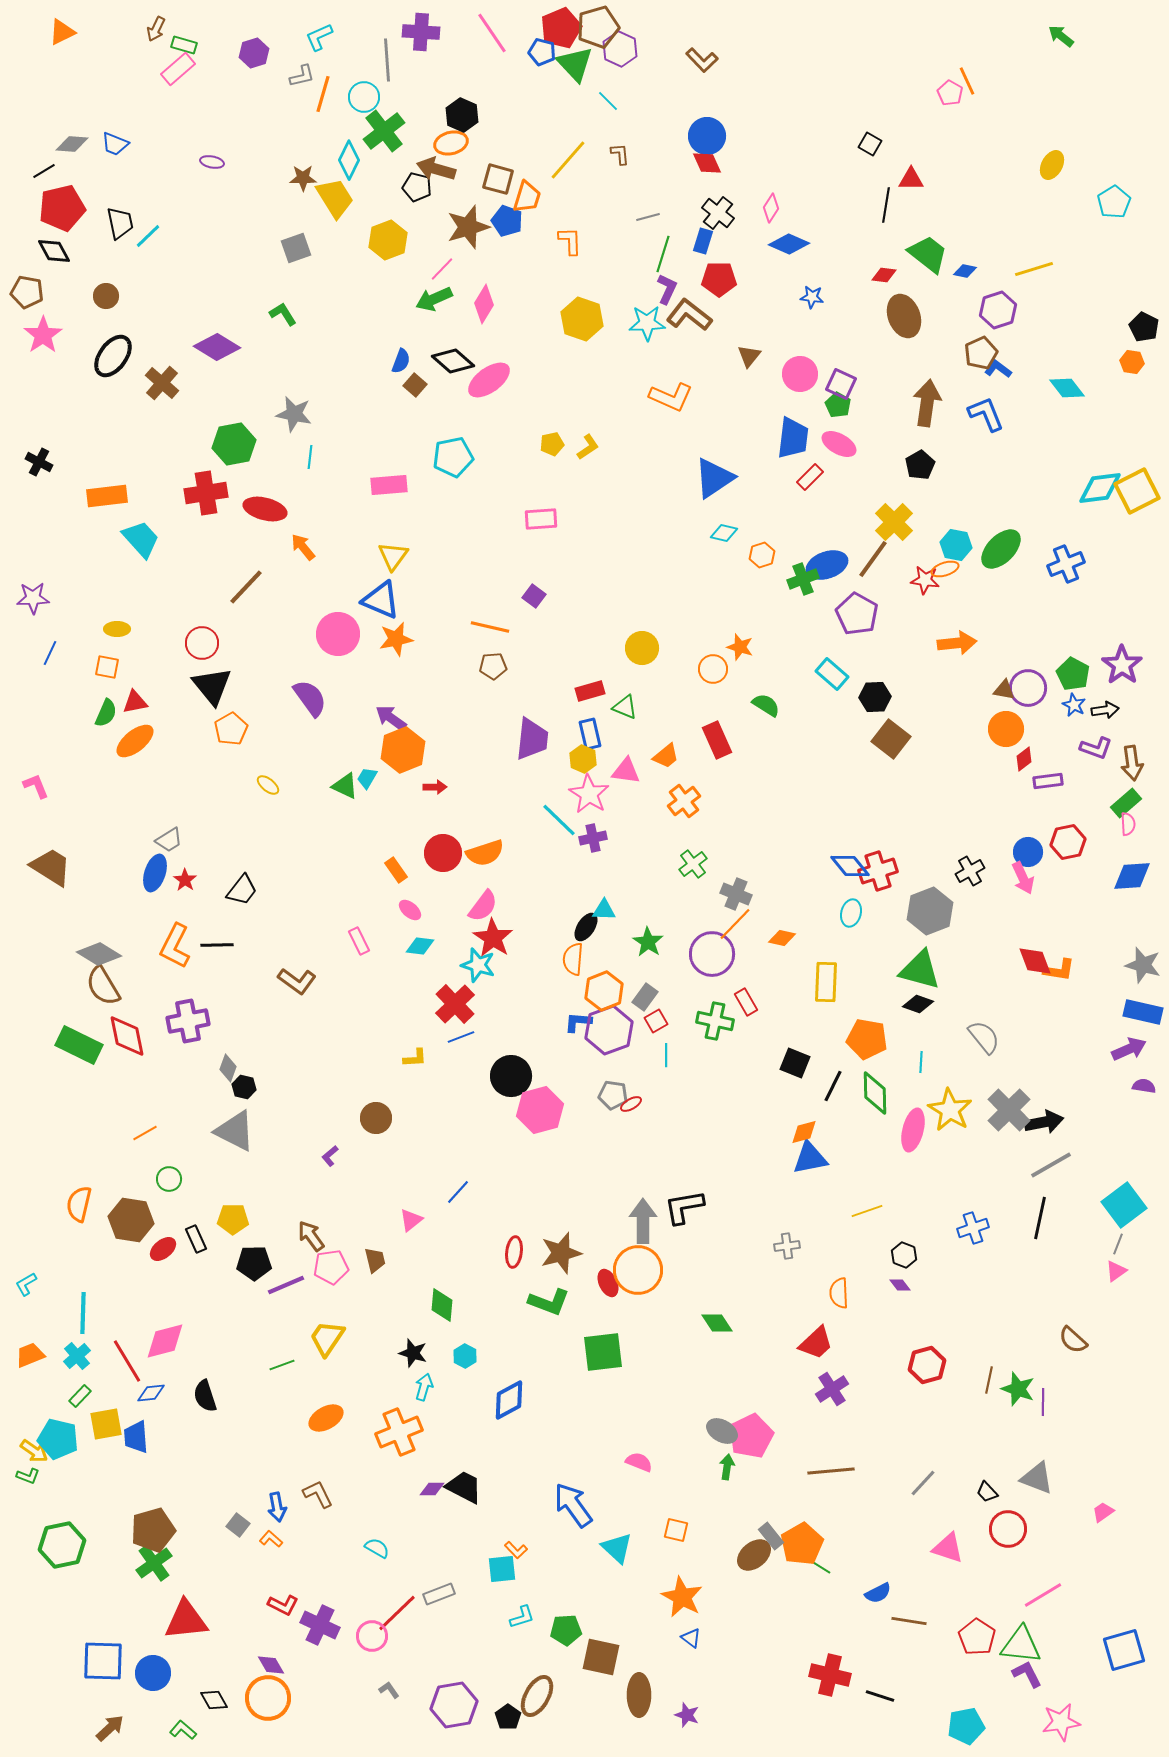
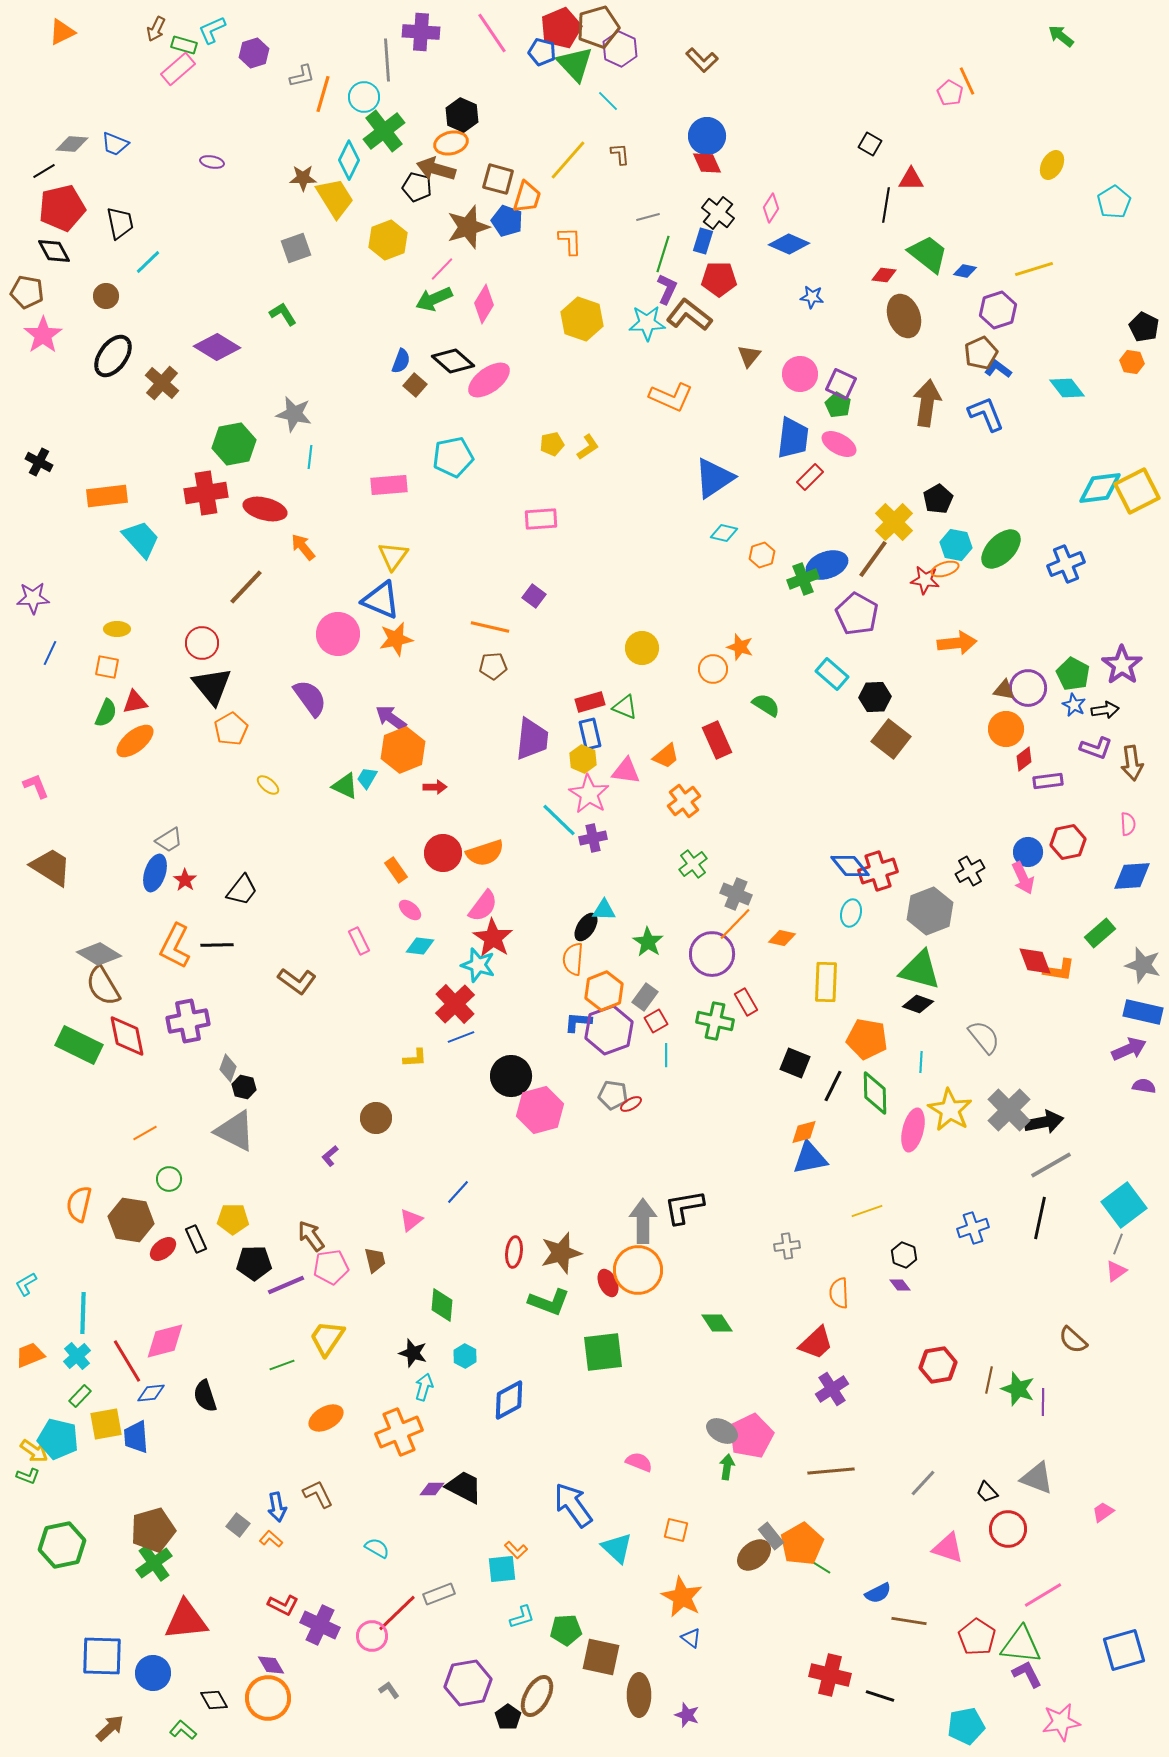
cyan L-shape at (319, 37): moved 107 px left, 7 px up
cyan line at (148, 236): moved 26 px down
black pentagon at (920, 465): moved 18 px right, 34 px down
red rectangle at (590, 691): moved 11 px down
green rectangle at (1126, 803): moved 26 px left, 130 px down
red hexagon at (927, 1365): moved 11 px right; rotated 6 degrees clockwise
blue square at (103, 1661): moved 1 px left, 5 px up
purple hexagon at (454, 1705): moved 14 px right, 22 px up
